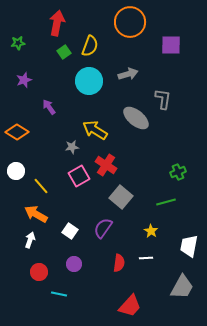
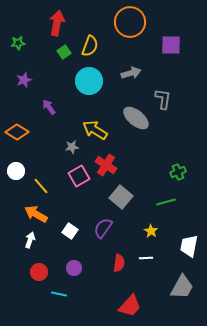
gray arrow: moved 3 px right, 1 px up
purple circle: moved 4 px down
